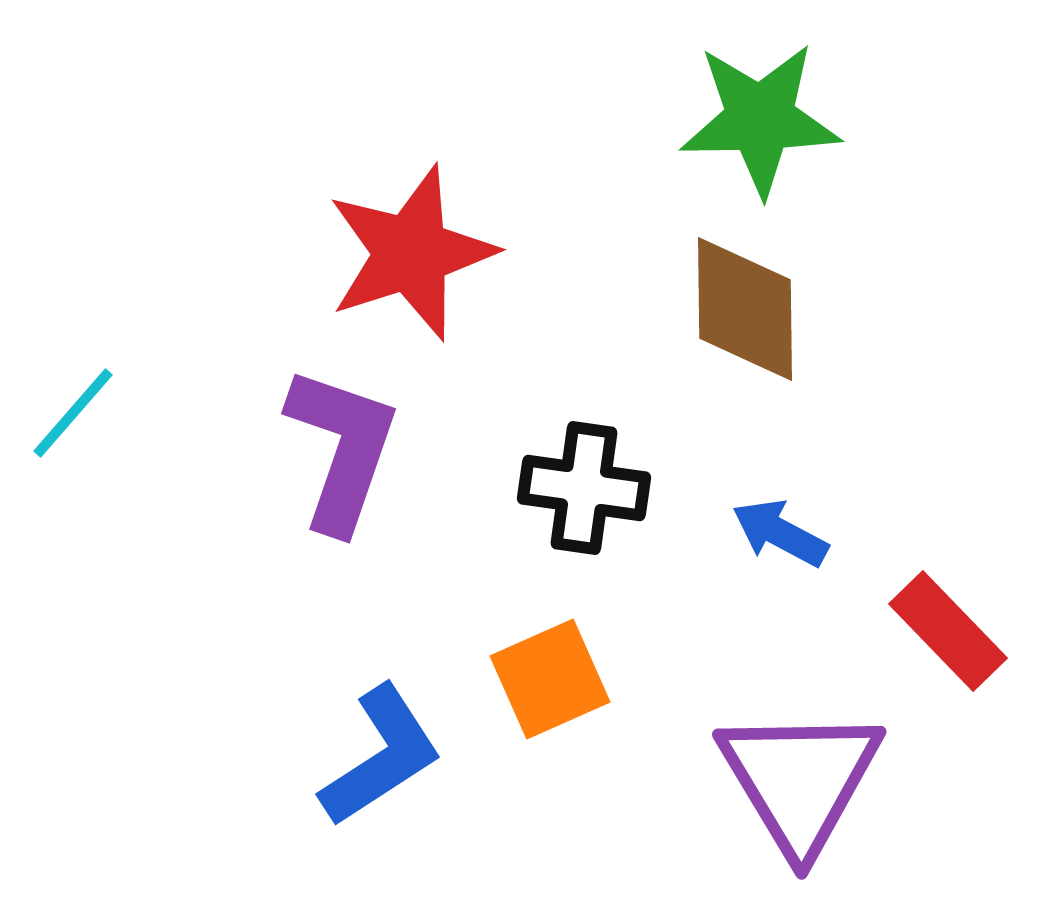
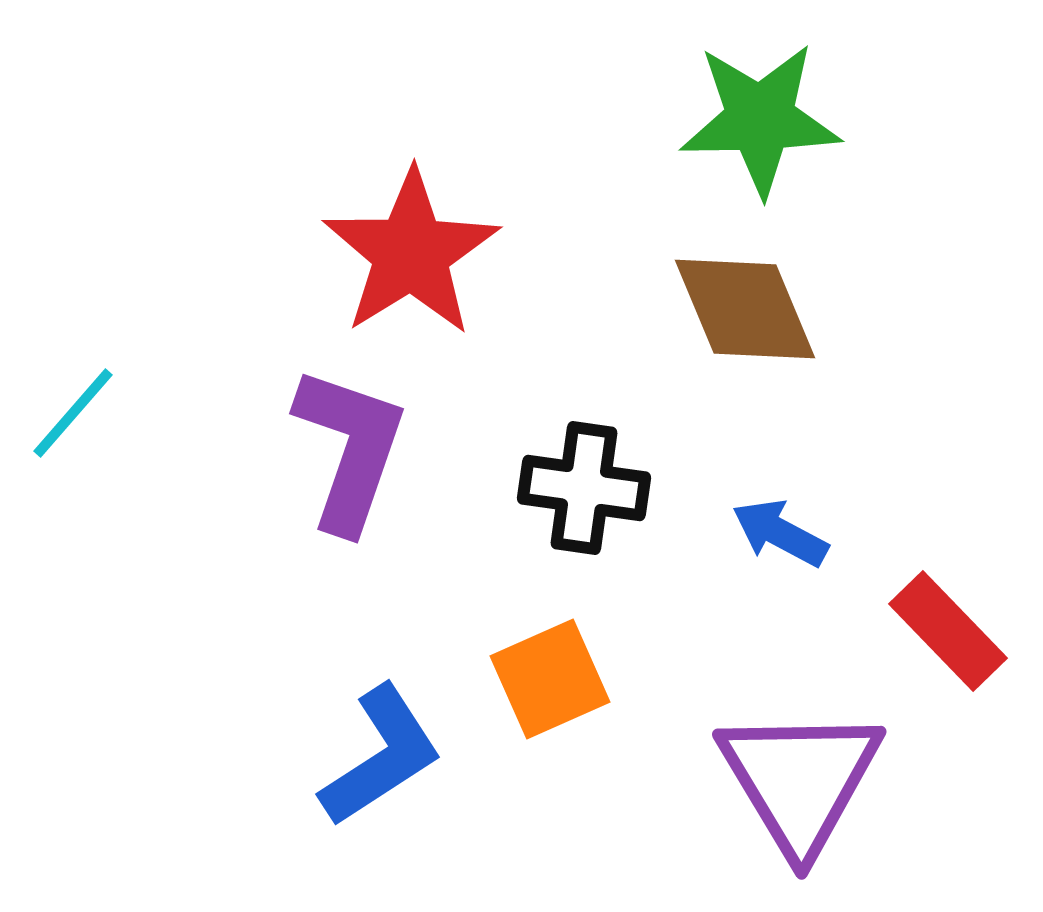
red star: rotated 14 degrees counterclockwise
brown diamond: rotated 22 degrees counterclockwise
purple L-shape: moved 8 px right
